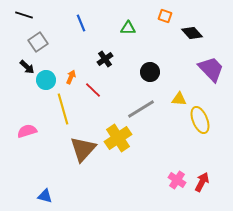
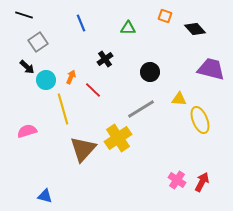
black diamond: moved 3 px right, 4 px up
purple trapezoid: rotated 32 degrees counterclockwise
